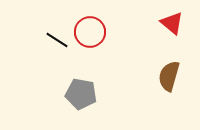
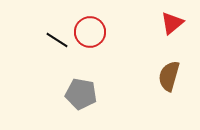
red triangle: rotated 40 degrees clockwise
